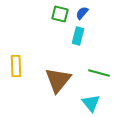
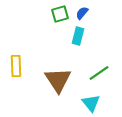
green square: rotated 30 degrees counterclockwise
green line: rotated 50 degrees counterclockwise
brown triangle: rotated 12 degrees counterclockwise
